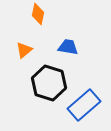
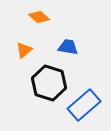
orange diamond: moved 1 px right, 3 px down; rotated 60 degrees counterclockwise
